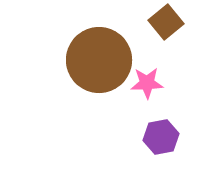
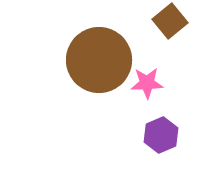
brown square: moved 4 px right, 1 px up
purple hexagon: moved 2 px up; rotated 12 degrees counterclockwise
